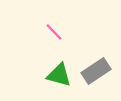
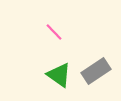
green triangle: rotated 20 degrees clockwise
